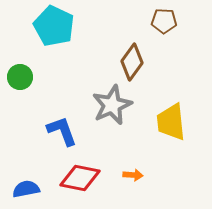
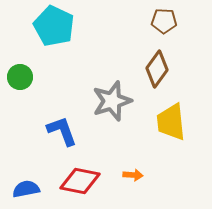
brown diamond: moved 25 px right, 7 px down
gray star: moved 4 px up; rotated 6 degrees clockwise
red diamond: moved 3 px down
